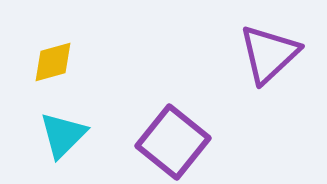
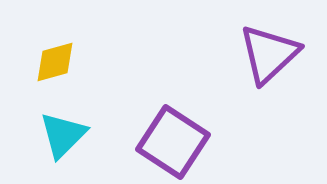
yellow diamond: moved 2 px right
purple square: rotated 6 degrees counterclockwise
